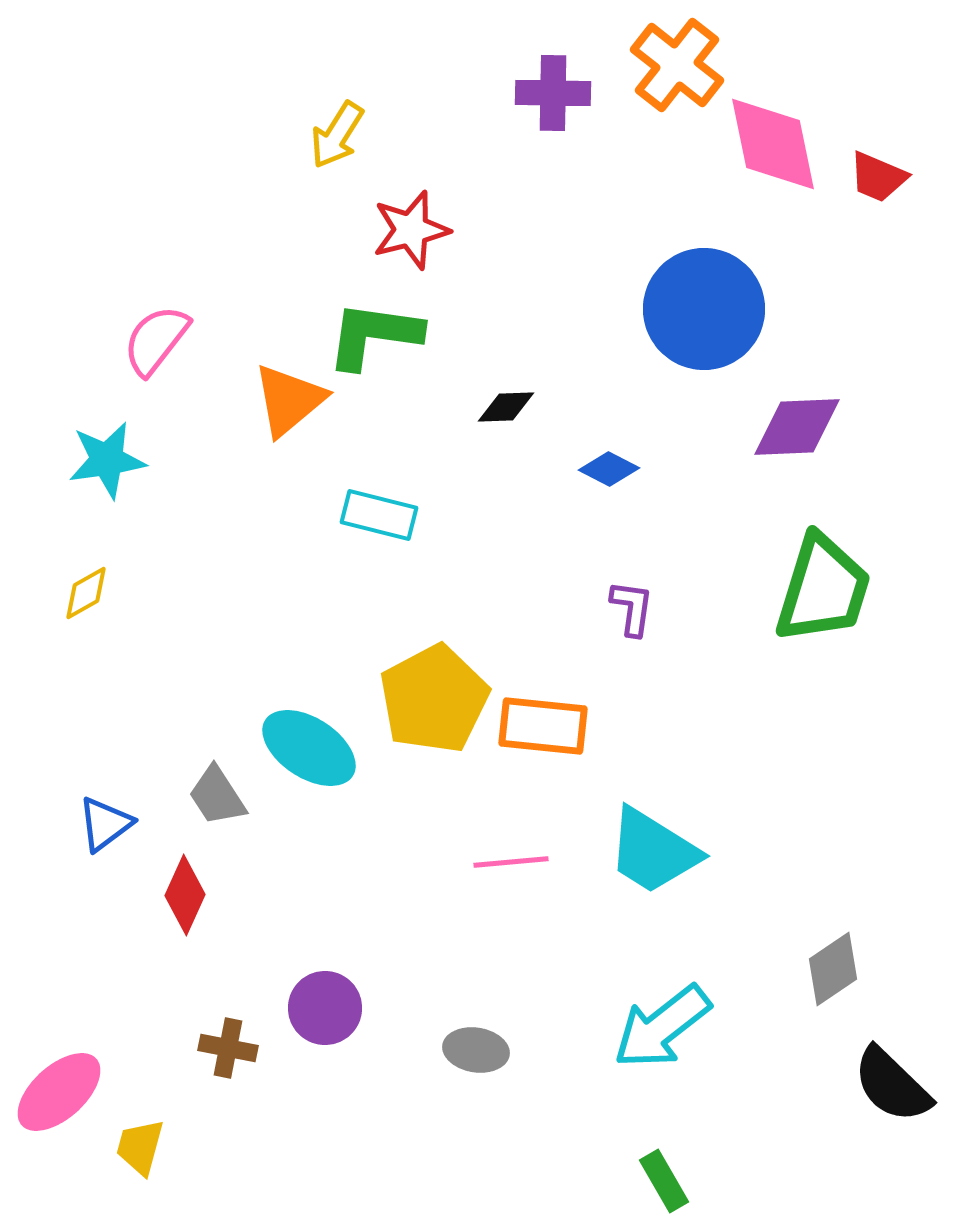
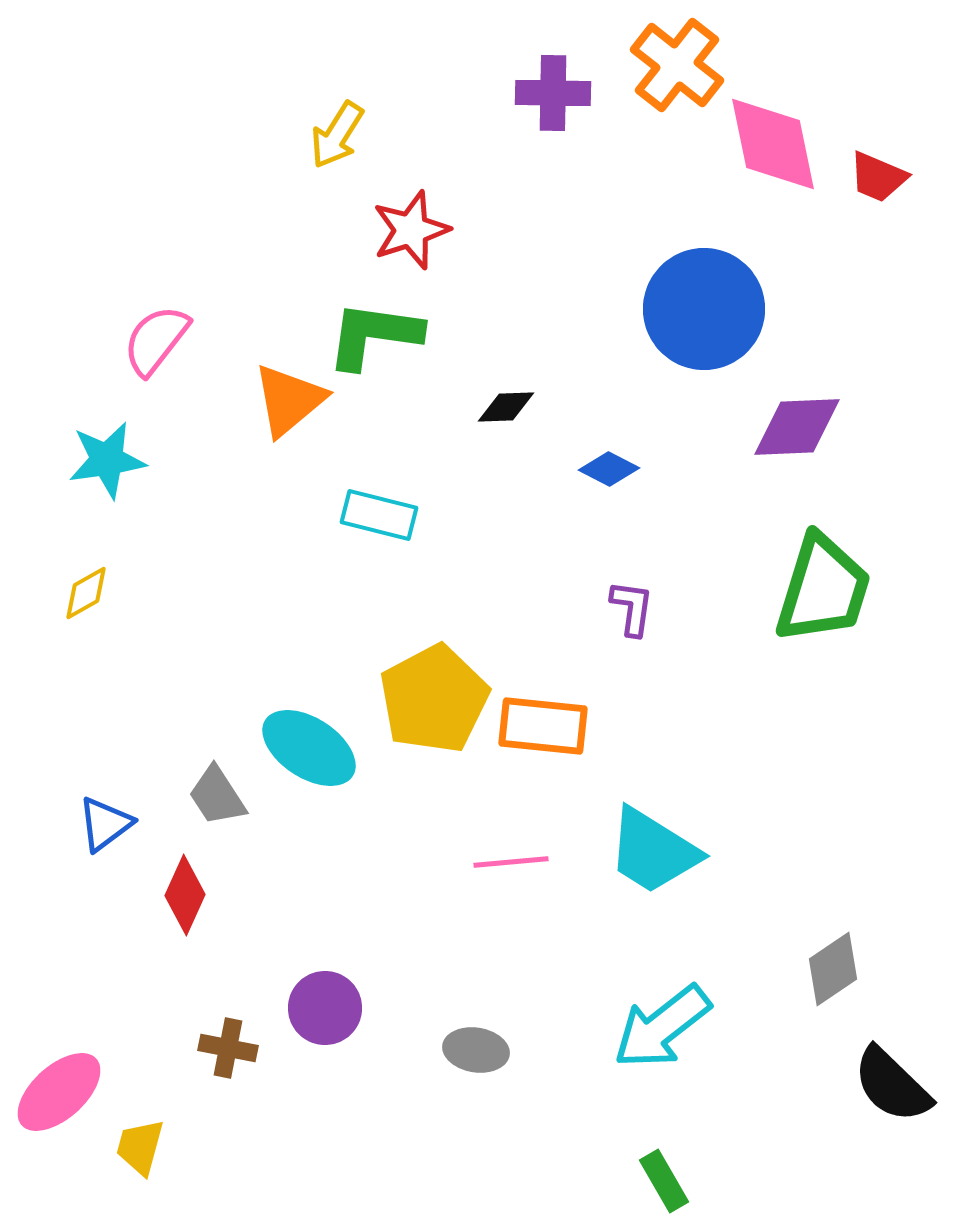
red star: rotated 4 degrees counterclockwise
